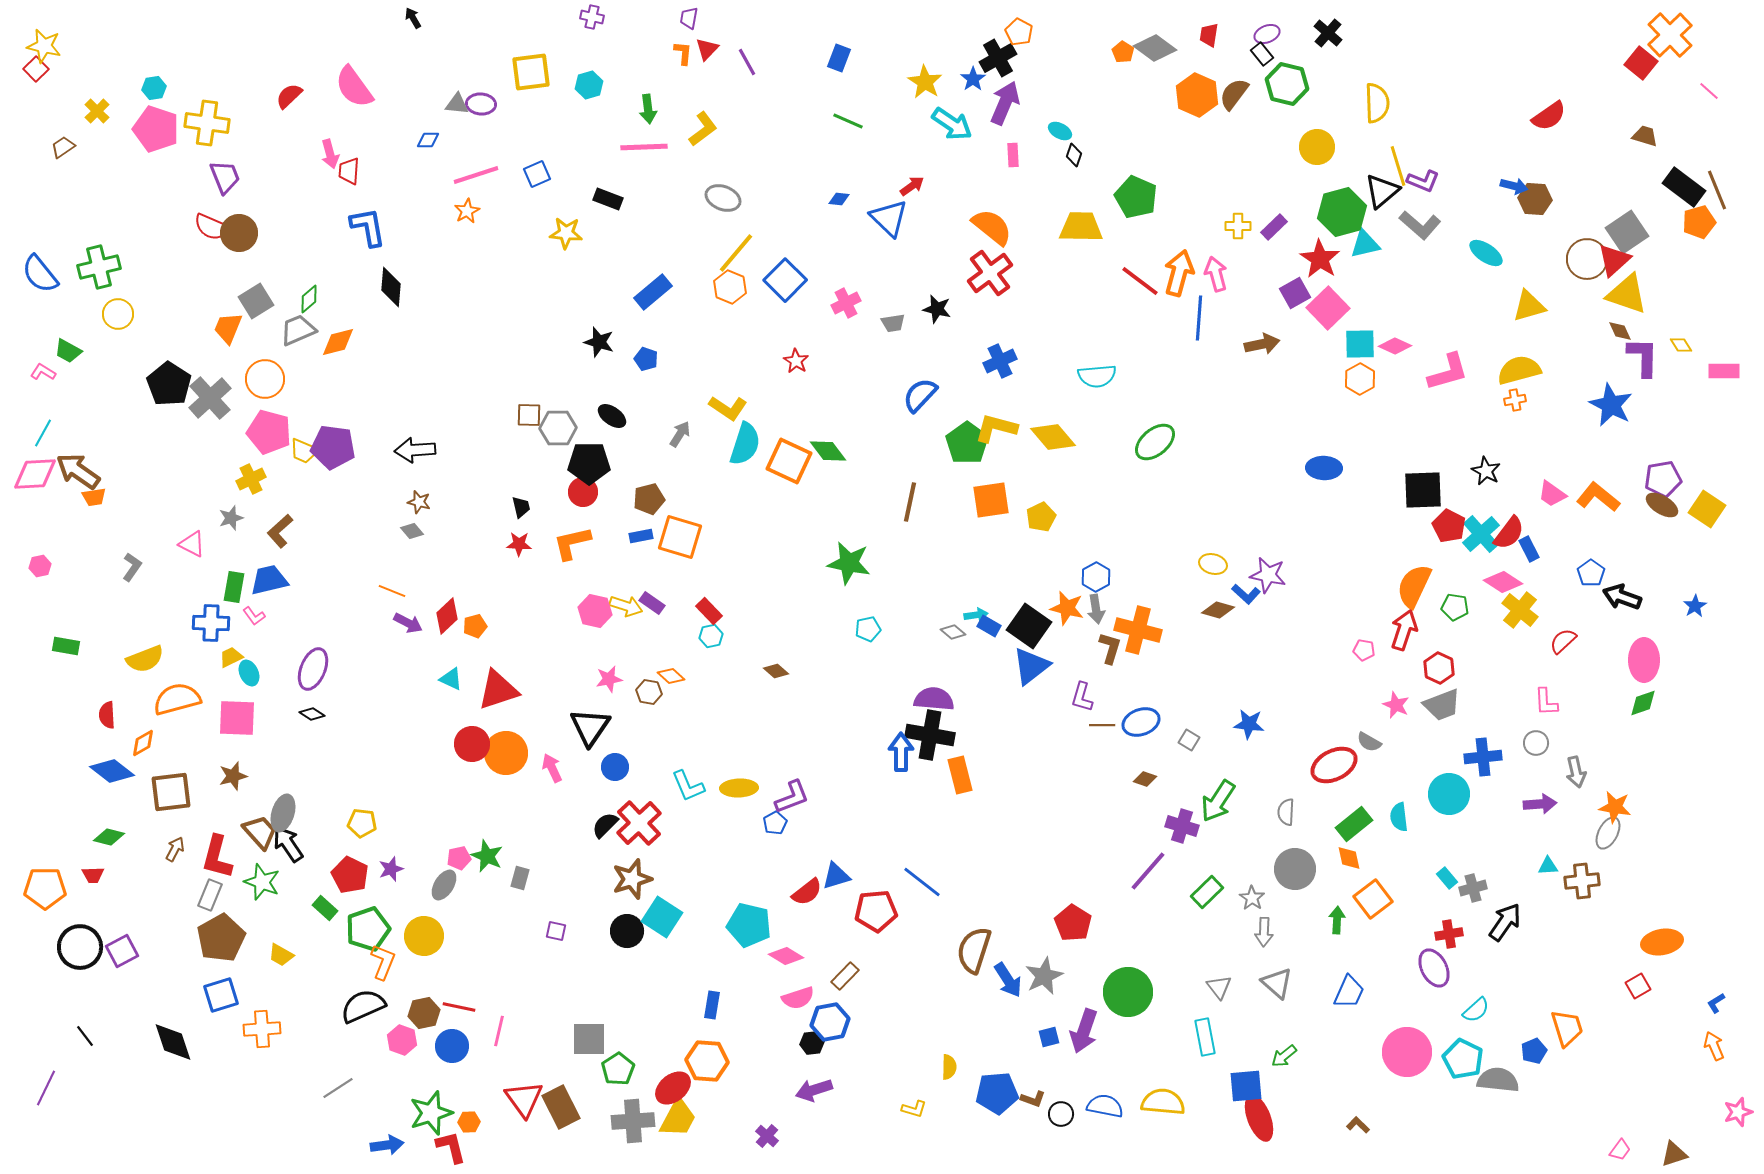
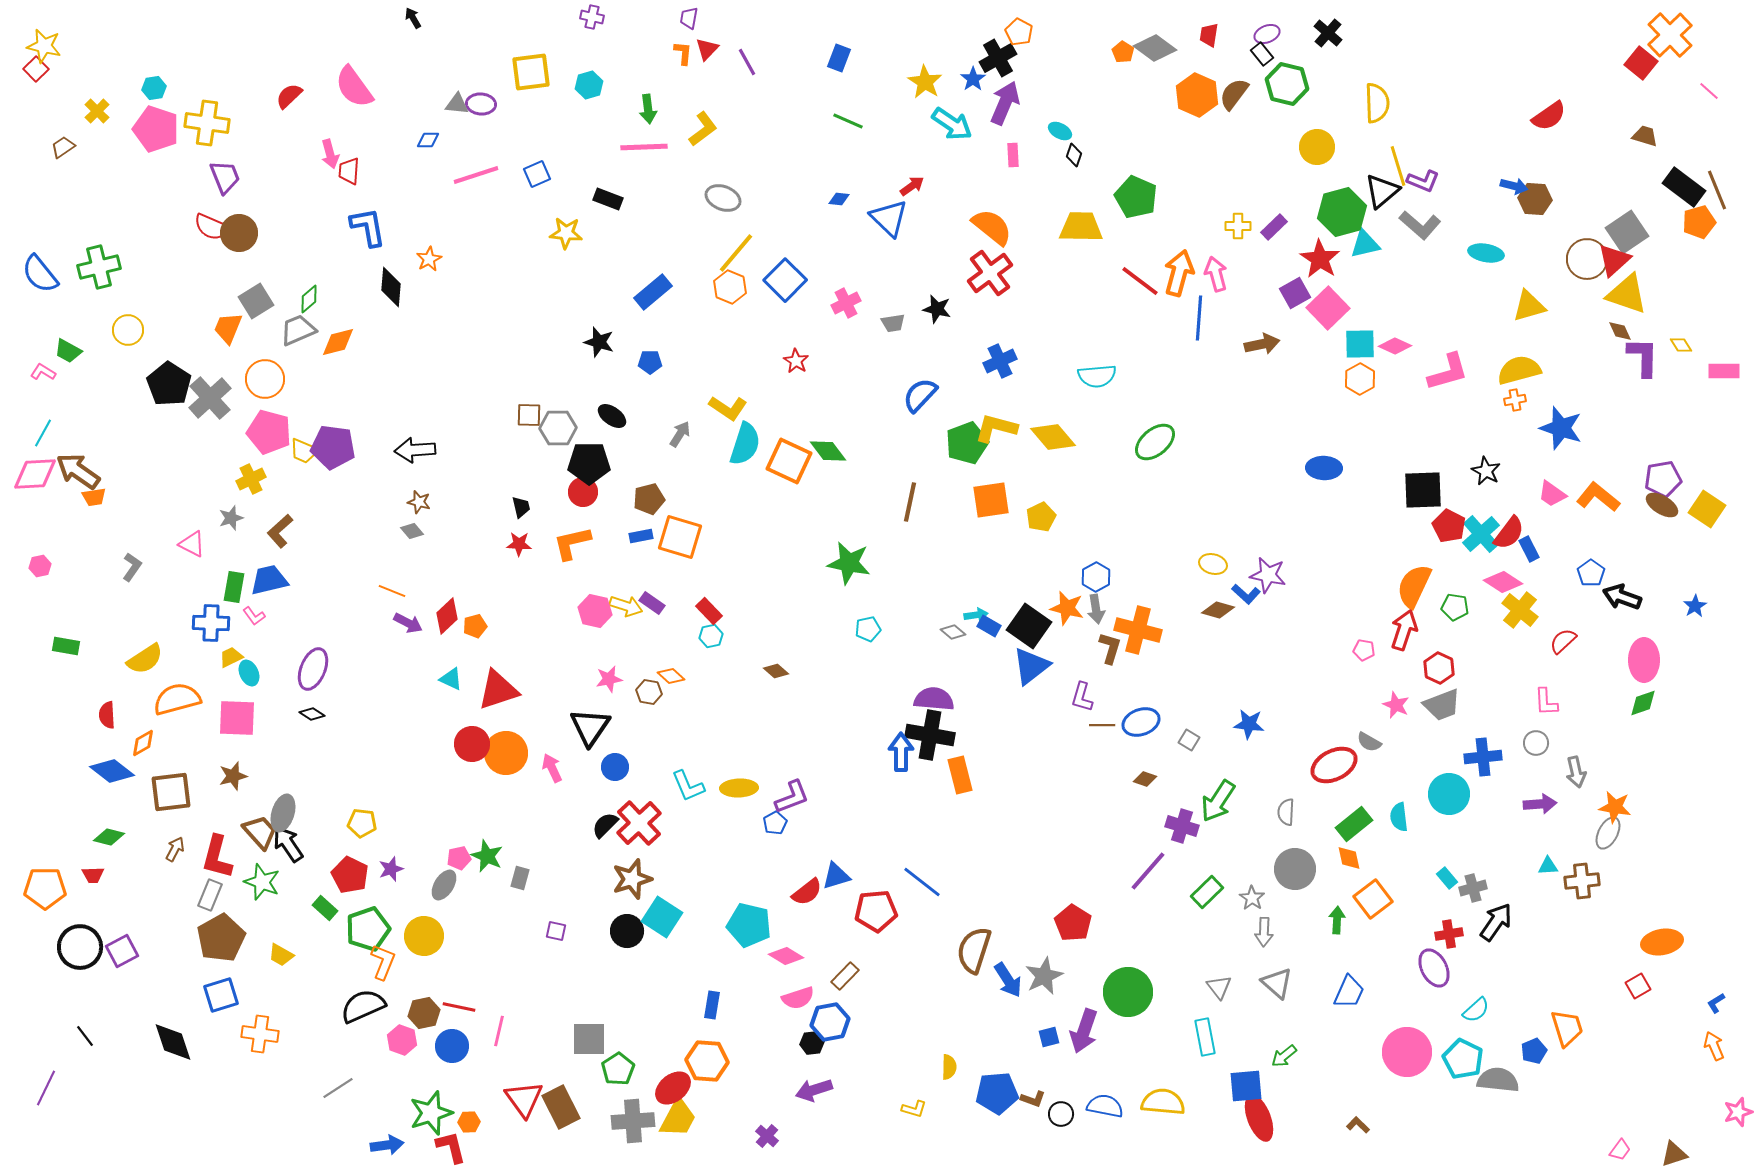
orange star at (467, 211): moved 38 px left, 48 px down
cyan ellipse at (1486, 253): rotated 24 degrees counterclockwise
yellow circle at (118, 314): moved 10 px right, 16 px down
blue pentagon at (646, 359): moved 4 px right, 3 px down; rotated 20 degrees counterclockwise
blue star at (1611, 405): moved 50 px left, 23 px down; rotated 9 degrees counterclockwise
green pentagon at (967, 443): rotated 15 degrees clockwise
yellow semicircle at (145, 659): rotated 12 degrees counterclockwise
black arrow at (1505, 922): moved 9 px left
orange cross at (262, 1029): moved 2 px left, 5 px down; rotated 12 degrees clockwise
